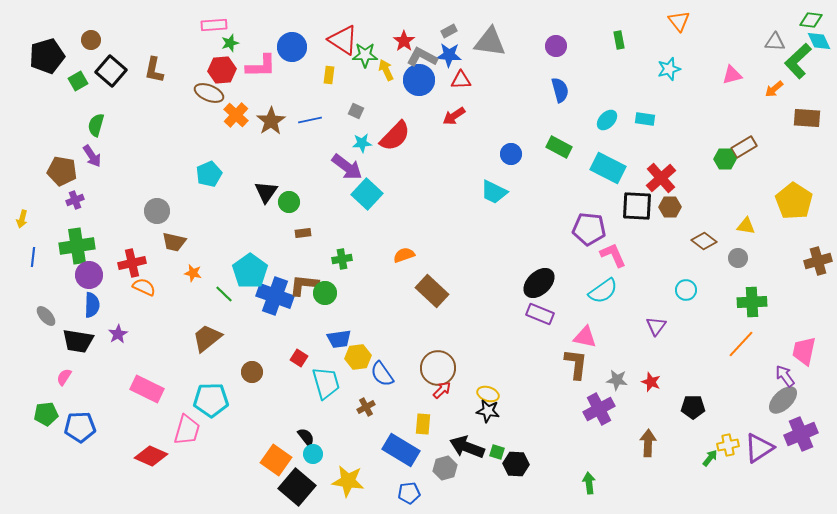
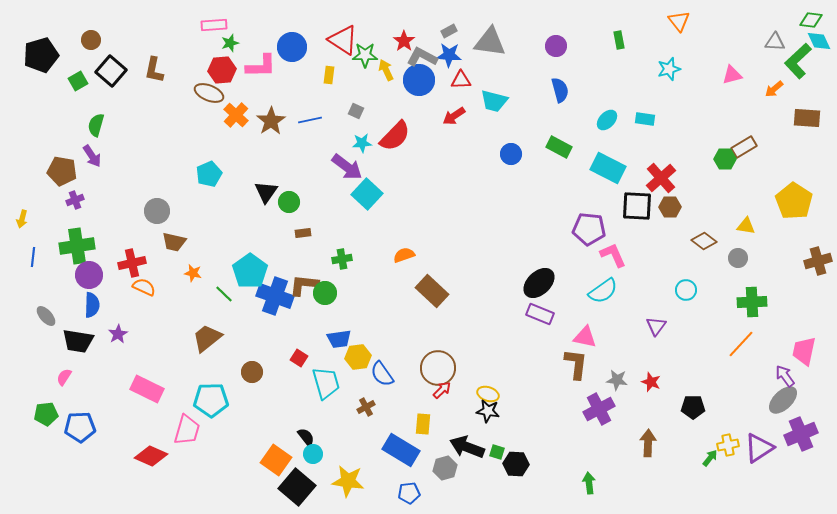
black pentagon at (47, 56): moved 6 px left, 1 px up
cyan trapezoid at (494, 192): moved 91 px up; rotated 12 degrees counterclockwise
